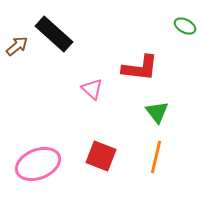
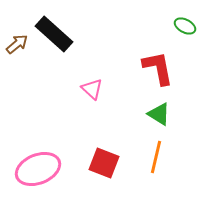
brown arrow: moved 2 px up
red L-shape: moved 18 px right; rotated 108 degrees counterclockwise
green triangle: moved 2 px right, 2 px down; rotated 20 degrees counterclockwise
red square: moved 3 px right, 7 px down
pink ellipse: moved 5 px down
